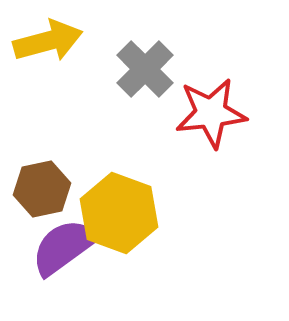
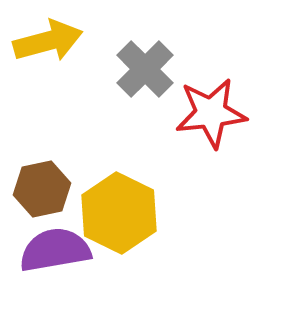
yellow hexagon: rotated 6 degrees clockwise
purple semicircle: moved 9 px left, 3 px down; rotated 26 degrees clockwise
